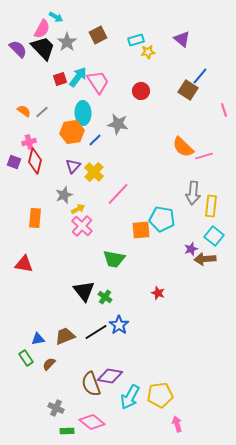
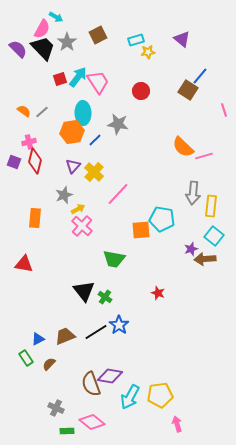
blue triangle at (38, 339): rotated 16 degrees counterclockwise
